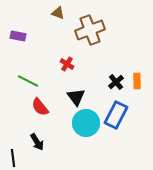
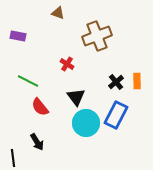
brown cross: moved 7 px right, 6 px down
